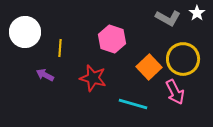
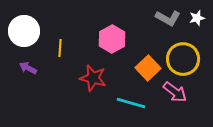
white star: moved 5 px down; rotated 21 degrees clockwise
white circle: moved 1 px left, 1 px up
pink hexagon: rotated 12 degrees clockwise
orange square: moved 1 px left, 1 px down
purple arrow: moved 17 px left, 7 px up
pink arrow: rotated 25 degrees counterclockwise
cyan line: moved 2 px left, 1 px up
